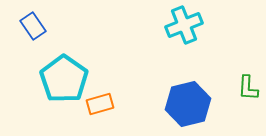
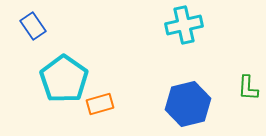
cyan cross: rotated 9 degrees clockwise
